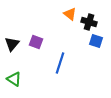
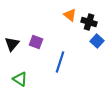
orange triangle: moved 1 px down
blue square: moved 1 px right; rotated 24 degrees clockwise
blue line: moved 1 px up
green triangle: moved 6 px right
